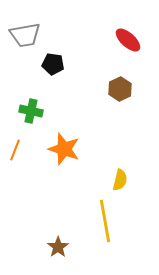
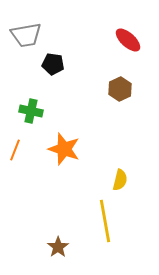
gray trapezoid: moved 1 px right
